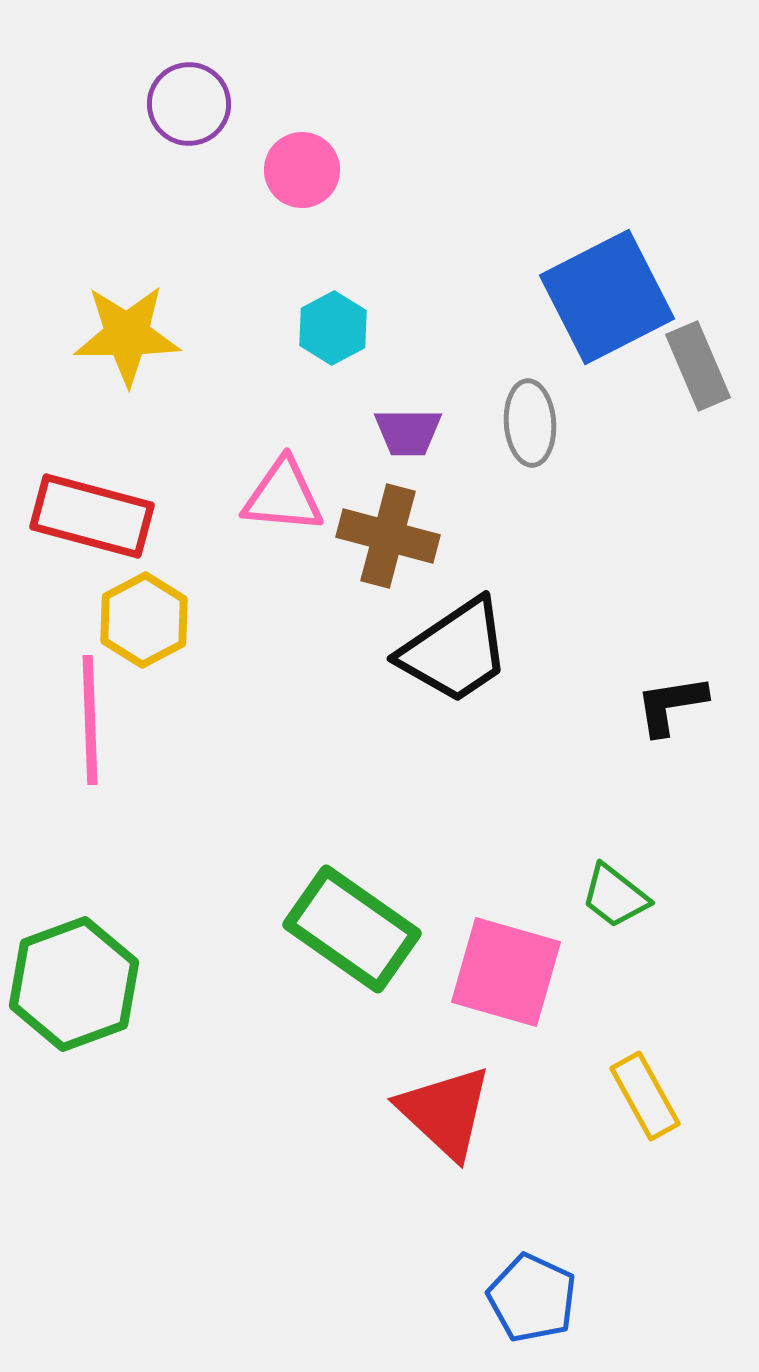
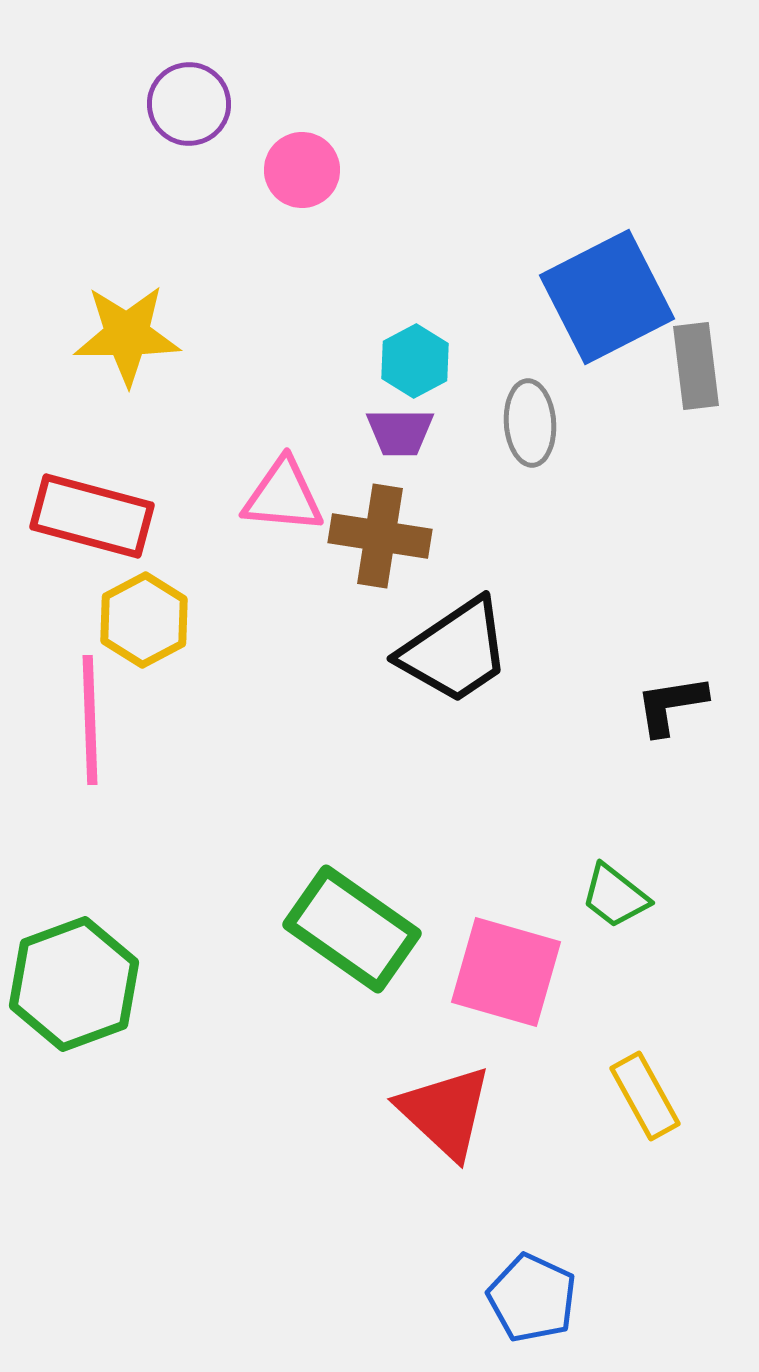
cyan hexagon: moved 82 px right, 33 px down
gray rectangle: moved 2 px left; rotated 16 degrees clockwise
purple trapezoid: moved 8 px left
brown cross: moved 8 px left; rotated 6 degrees counterclockwise
